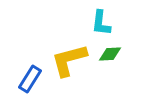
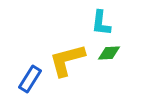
green diamond: moved 1 px left, 1 px up
yellow L-shape: moved 2 px left
